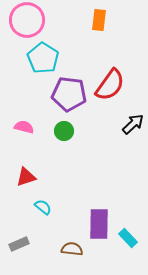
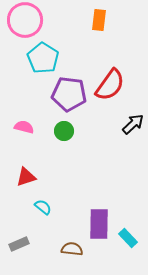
pink circle: moved 2 px left
